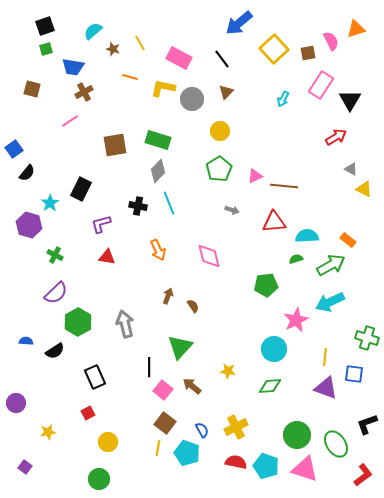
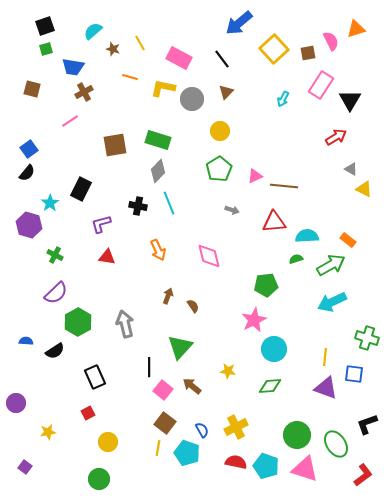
blue square at (14, 149): moved 15 px right
cyan arrow at (330, 302): moved 2 px right
pink star at (296, 320): moved 42 px left
